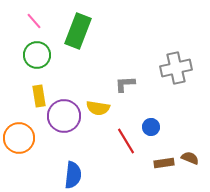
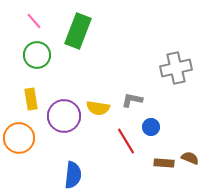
gray L-shape: moved 7 px right, 16 px down; rotated 15 degrees clockwise
yellow rectangle: moved 8 px left, 3 px down
brown rectangle: rotated 12 degrees clockwise
